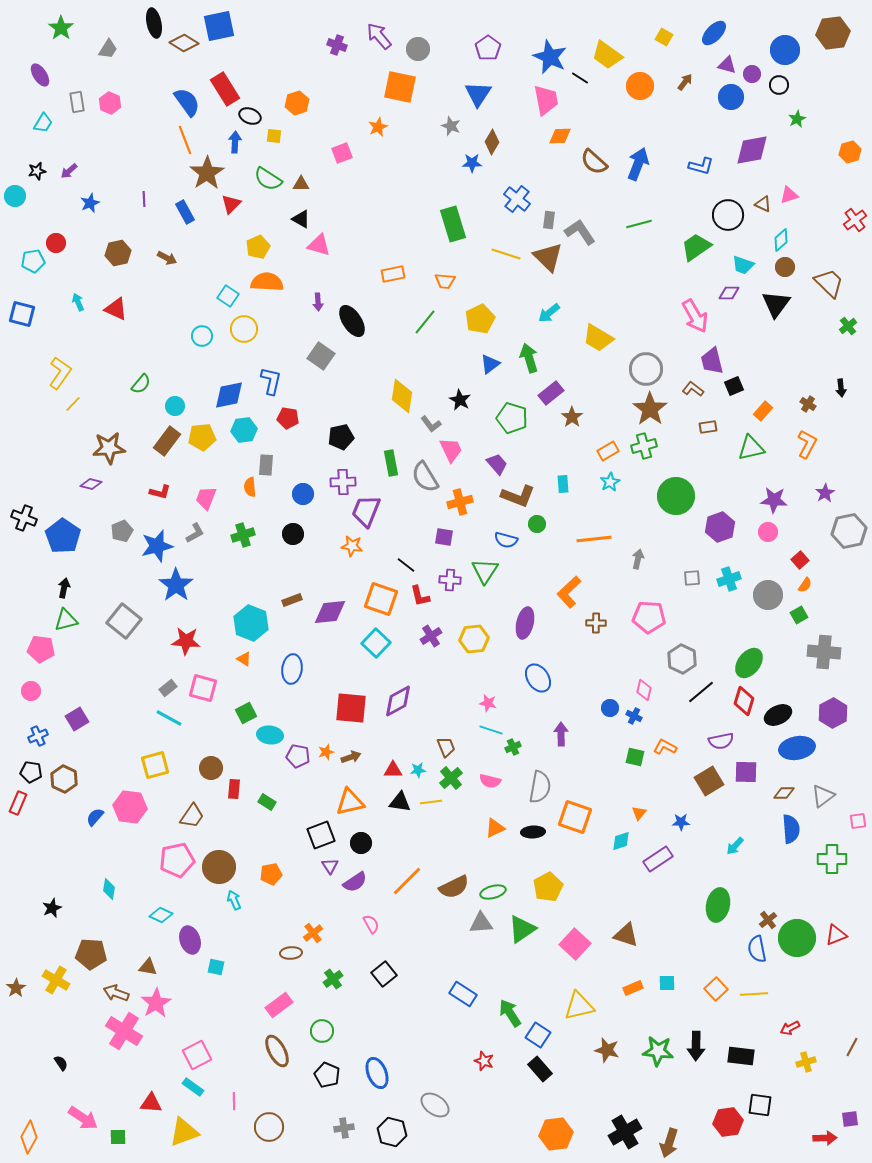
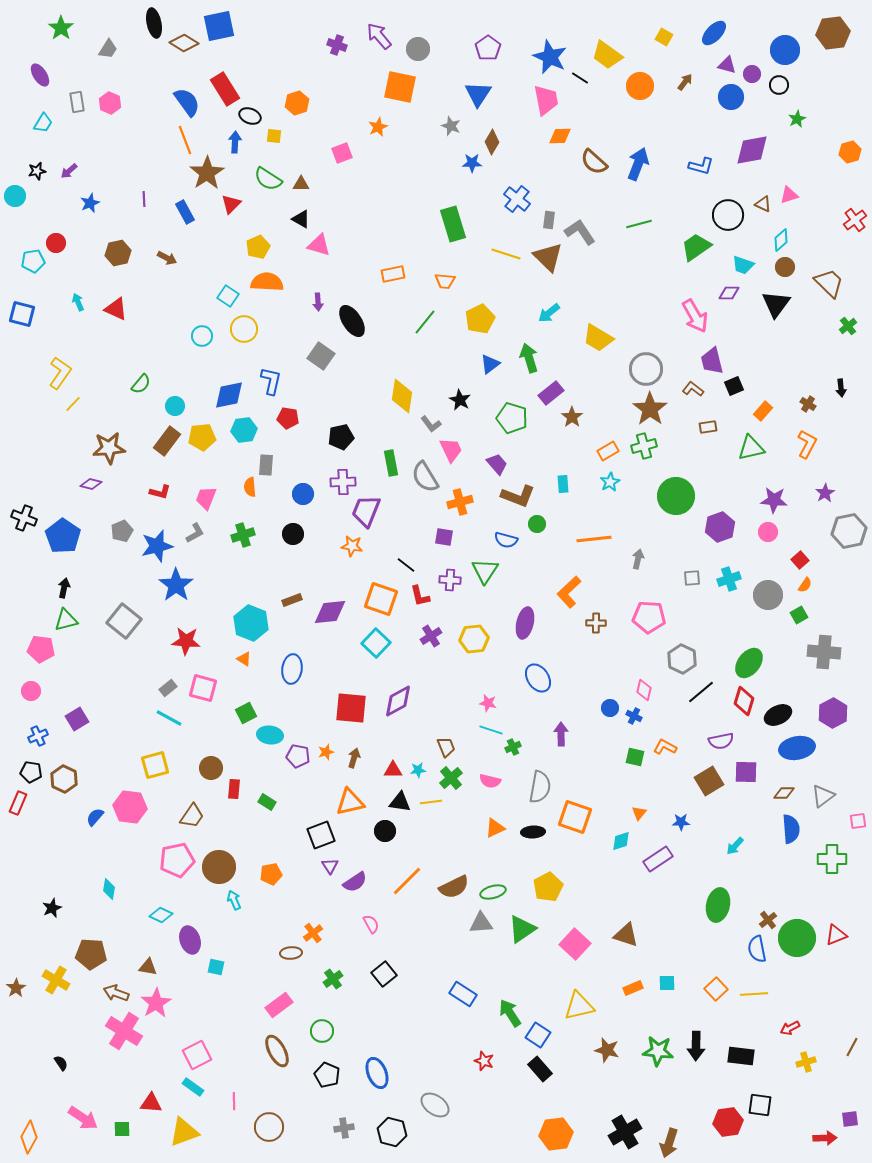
brown arrow at (351, 757): moved 3 px right, 1 px down; rotated 54 degrees counterclockwise
black circle at (361, 843): moved 24 px right, 12 px up
green square at (118, 1137): moved 4 px right, 8 px up
